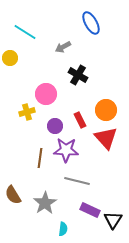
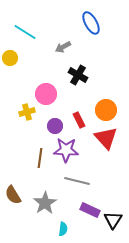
red rectangle: moved 1 px left
